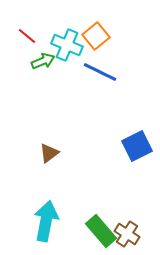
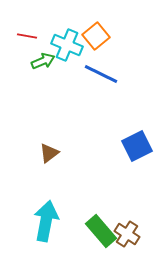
red line: rotated 30 degrees counterclockwise
blue line: moved 1 px right, 2 px down
